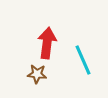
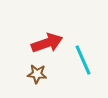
red arrow: rotated 64 degrees clockwise
